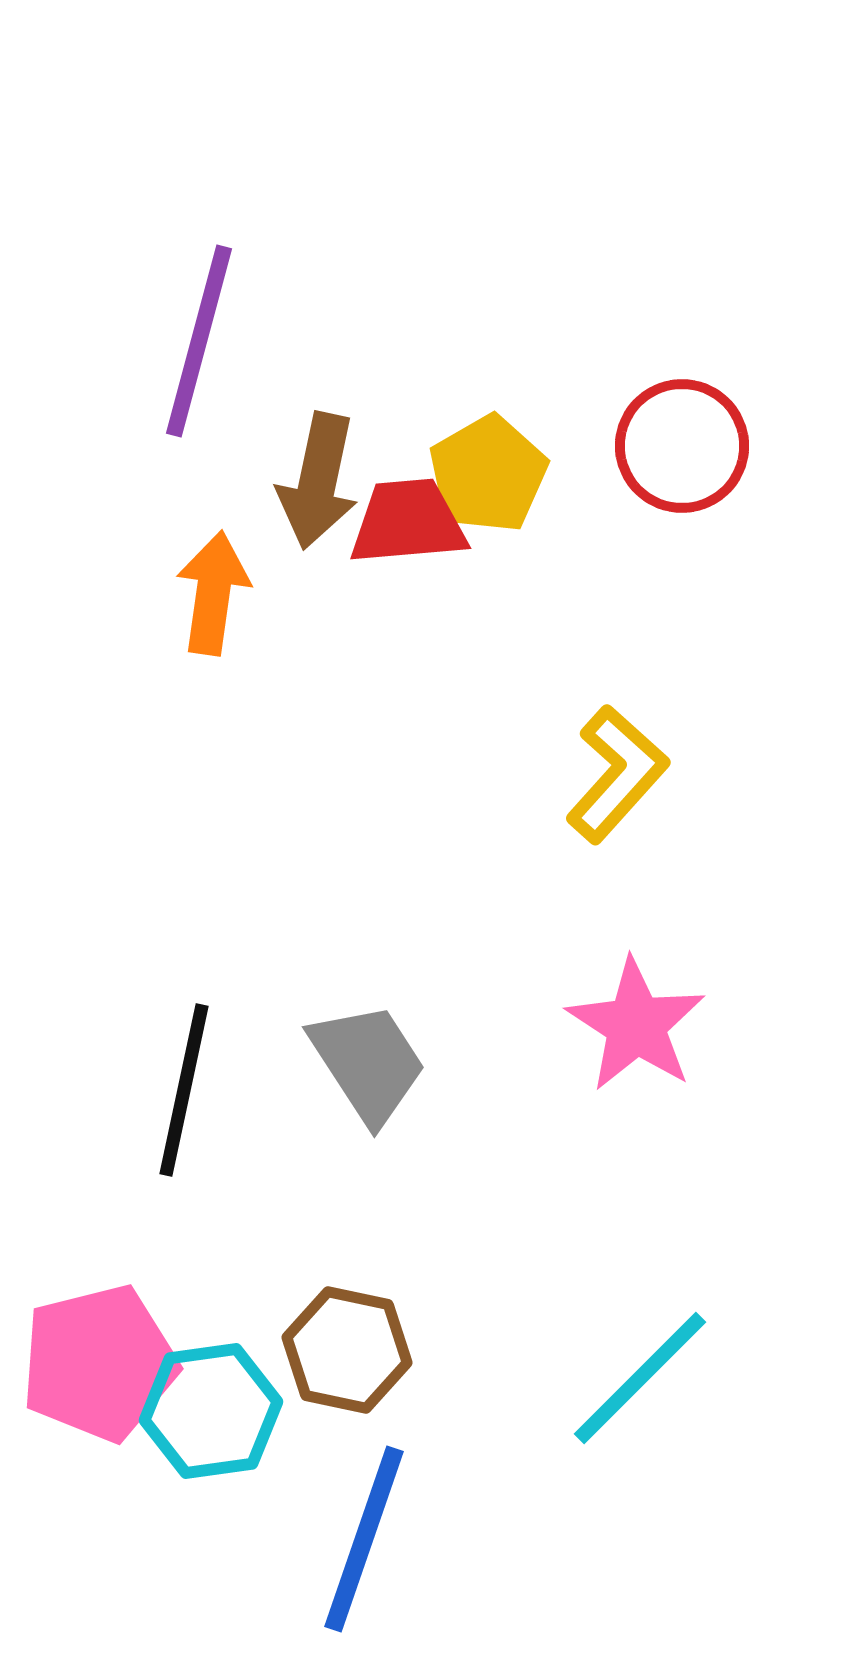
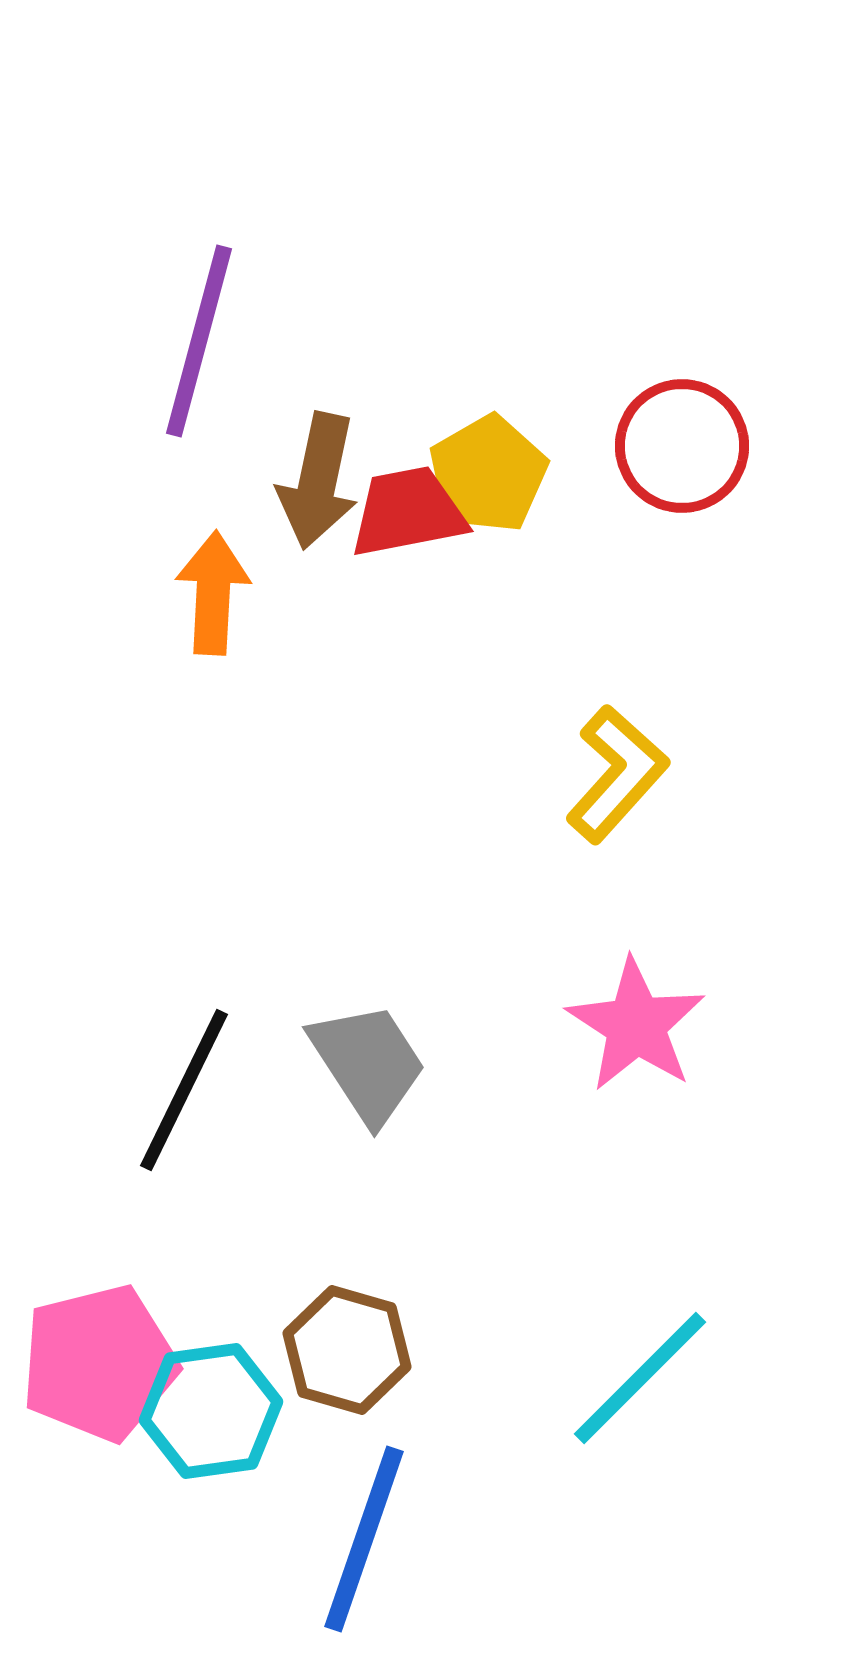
red trapezoid: moved 10 px up; rotated 6 degrees counterclockwise
orange arrow: rotated 5 degrees counterclockwise
black line: rotated 14 degrees clockwise
brown hexagon: rotated 4 degrees clockwise
